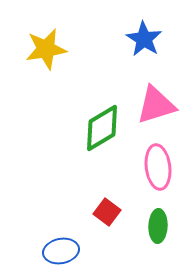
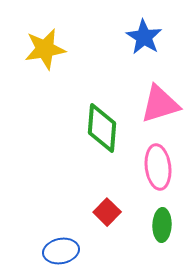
blue star: moved 2 px up
yellow star: moved 1 px left
pink triangle: moved 4 px right, 1 px up
green diamond: rotated 54 degrees counterclockwise
red square: rotated 8 degrees clockwise
green ellipse: moved 4 px right, 1 px up
